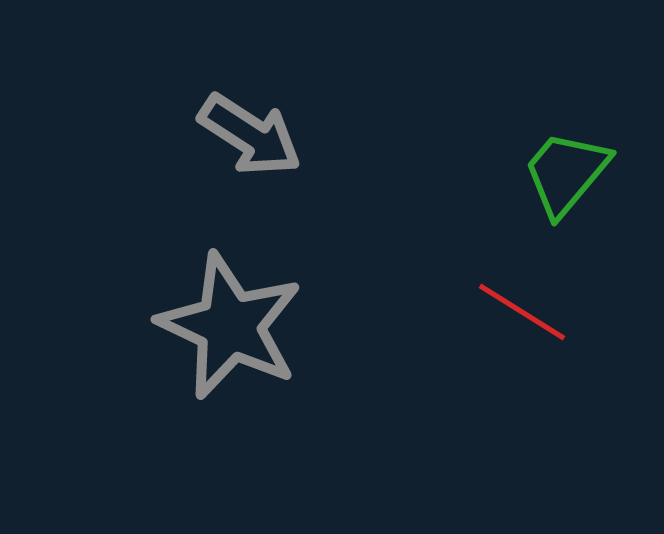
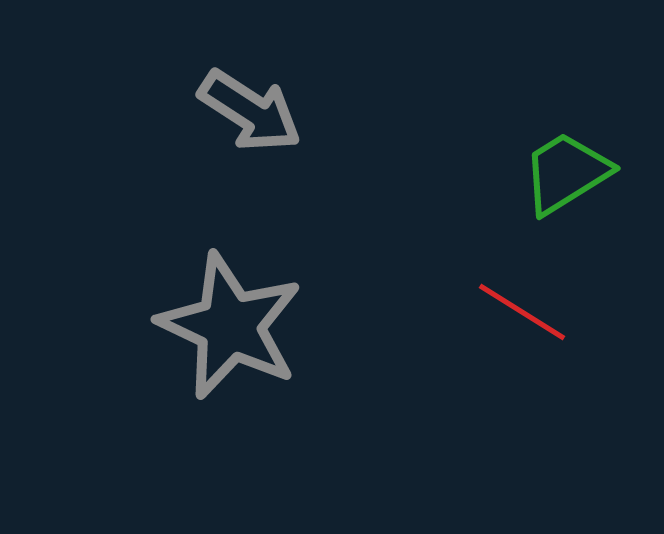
gray arrow: moved 24 px up
green trapezoid: rotated 18 degrees clockwise
